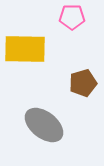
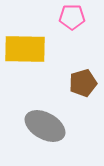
gray ellipse: moved 1 px right, 1 px down; rotated 9 degrees counterclockwise
